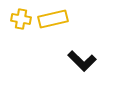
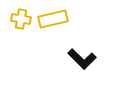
black L-shape: moved 2 px up
